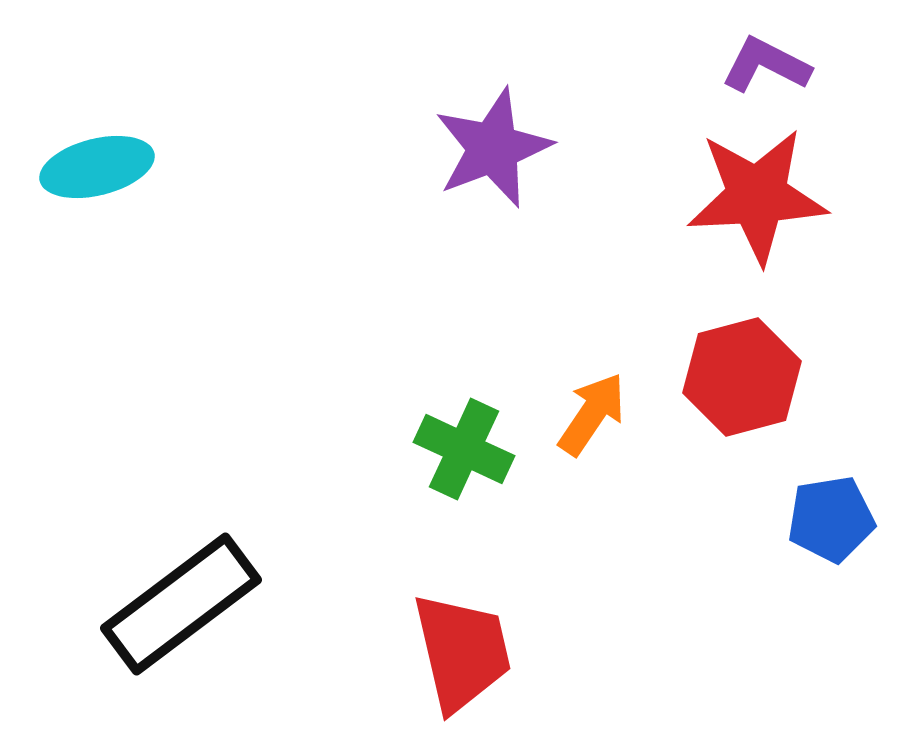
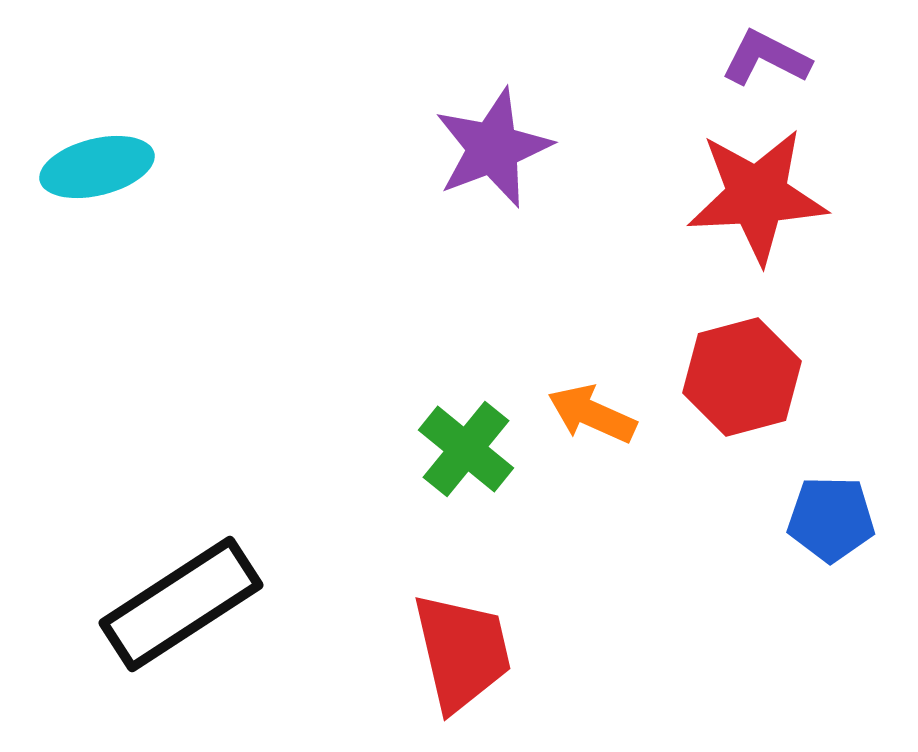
purple L-shape: moved 7 px up
orange arrow: rotated 100 degrees counterclockwise
green cross: moved 2 px right; rotated 14 degrees clockwise
blue pentagon: rotated 10 degrees clockwise
black rectangle: rotated 4 degrees clockwise
